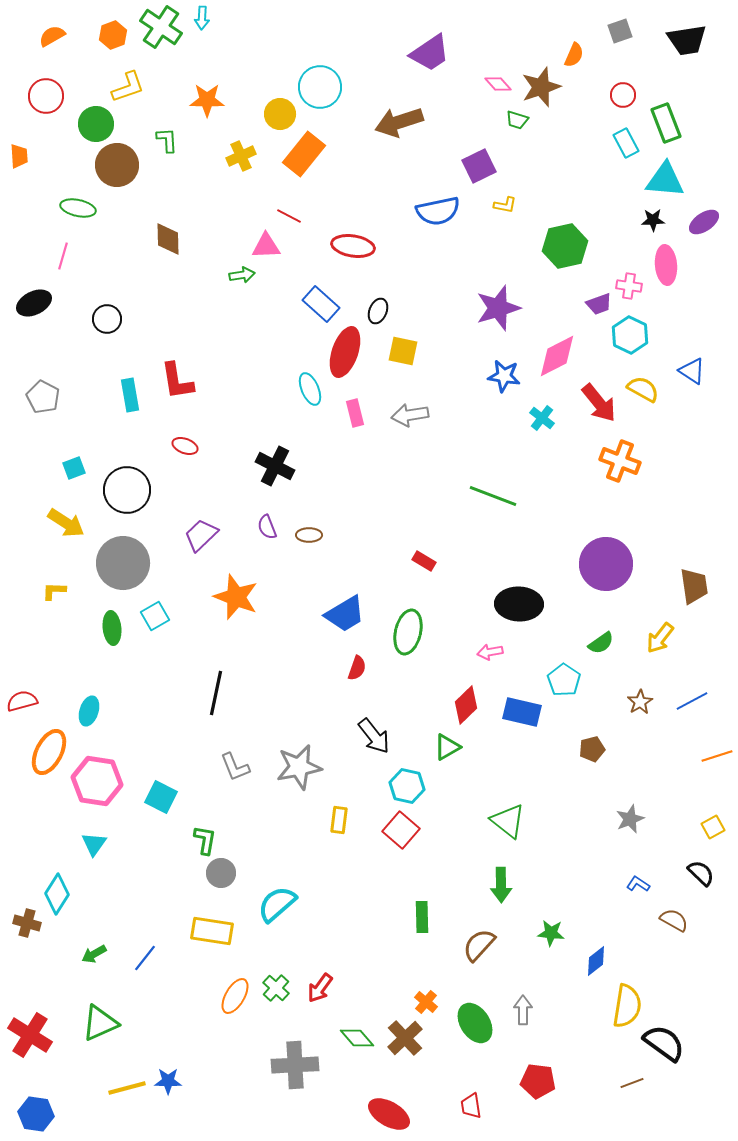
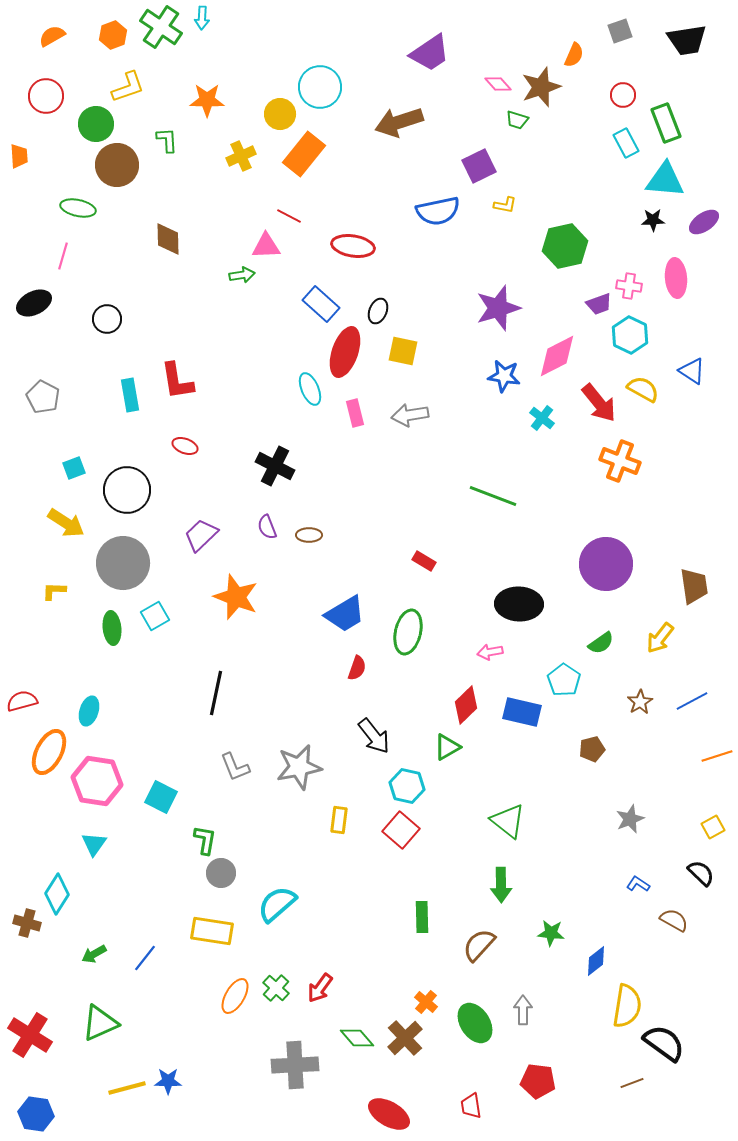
pink ellipse at (666, 265): moved 10 px right, 13 px down
